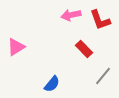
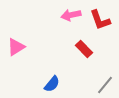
gray line: moved 2 px right, 9 px down
